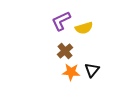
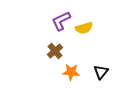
brown cross: moved 10 px left
black triangle: moved 9 px right, 2 px down
